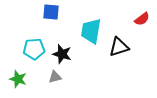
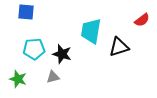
blue square: moved 25 px left
red semicircle: moved 1 px down
gray triangle: moved 2 px left
